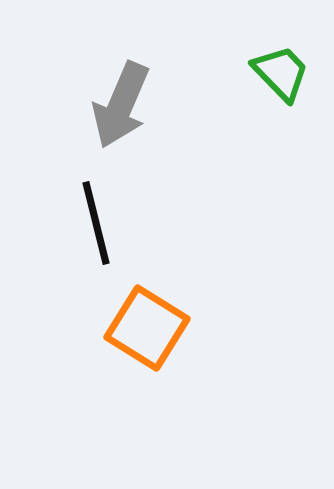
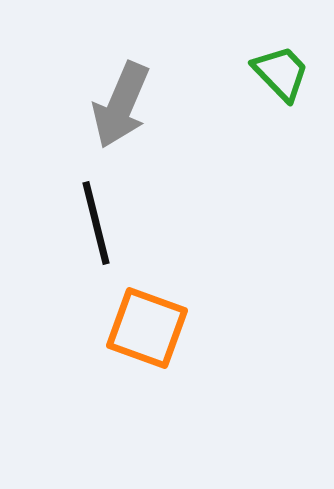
orange square: rotated 12 degrees counterclockwise
